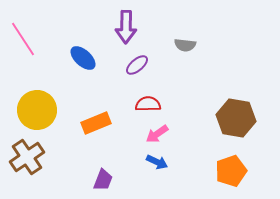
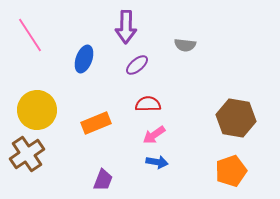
pink line: moved 7 px right, 4 px up
blue ellipse: moved 1 px right, 1 px down; rotated 68 degrees clockwise
pink arrow: moved 3 px left, 1 px down
brown cross: moved 3 px up
blue arrow: rotated 15 degrees counterclockwise
